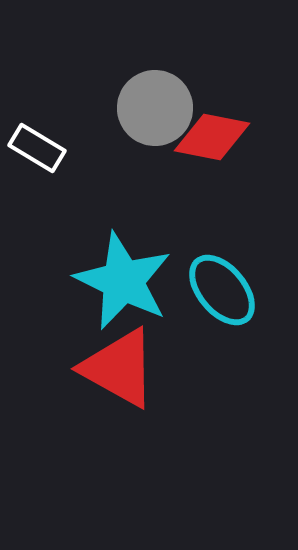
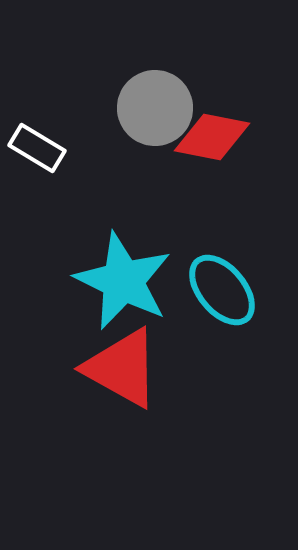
red triangle: moved 3 px right
